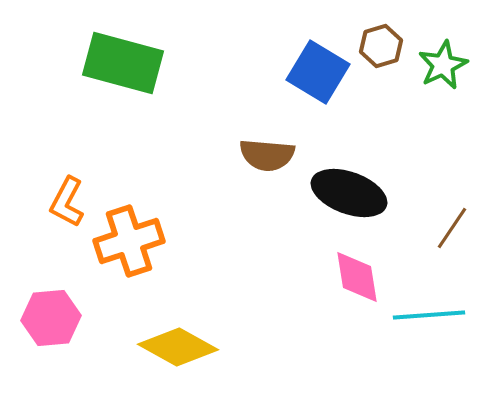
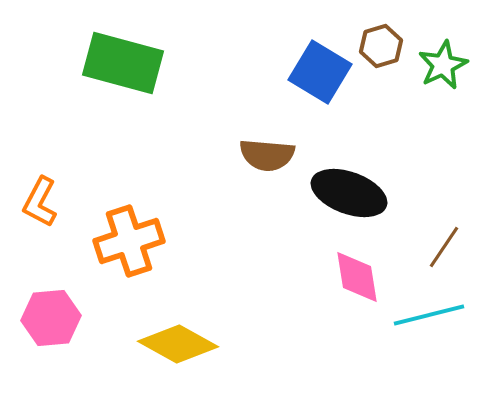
blue square: moved 2 px right
orange L-shape: moved 27 px left
brown line: moved 8 px left, 19 px down
cyan line: rotated 10 degrees counterclockwise
yellow diamond: moved 3 px up
